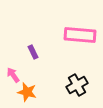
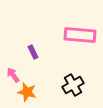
black cross: moved 4 px left
